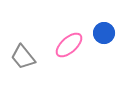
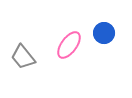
pink ellipse: rotated 12 degrees counterclockwise
